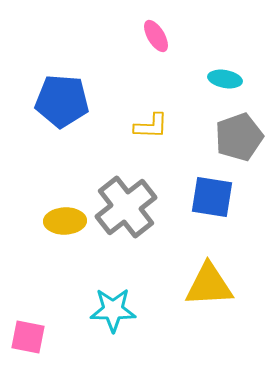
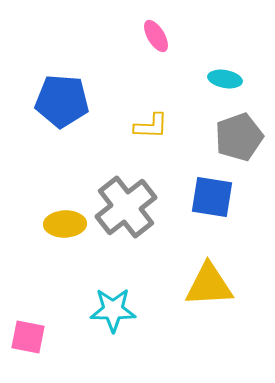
yellow ellipse: moved 3 px down
